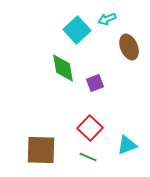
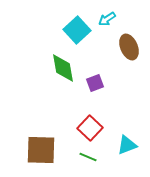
cyan arrow: rotated 12 degrees counterclockwise
